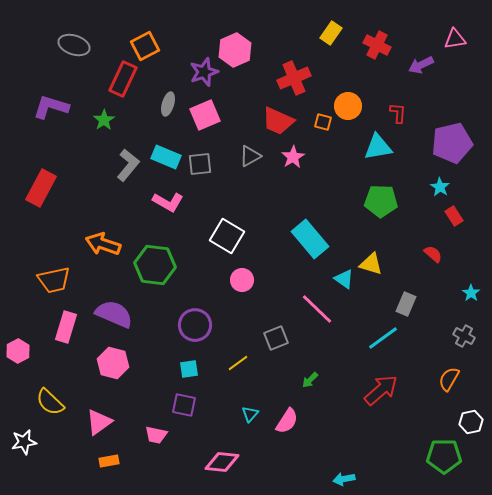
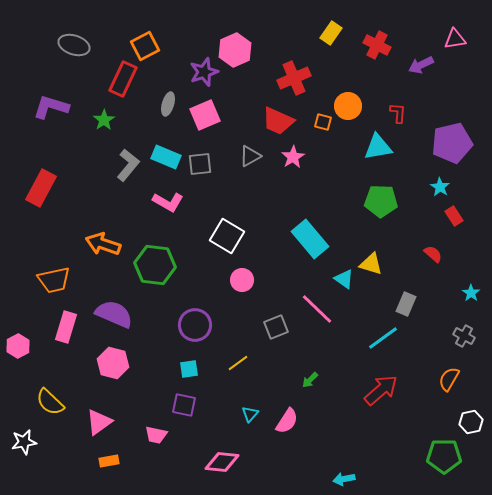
gray square at (276, 338): moved 11 px up
pink hexagon at (18, 351): moved 5 px up
